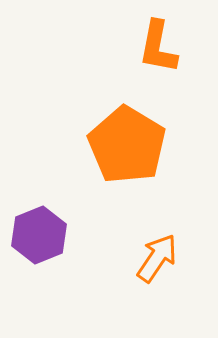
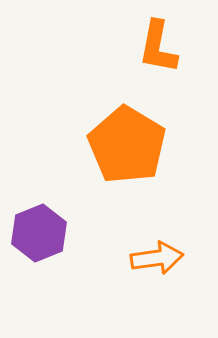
purple hexagon: moved 2 px up
orange arrow: rotated 48 degrees clockwise
